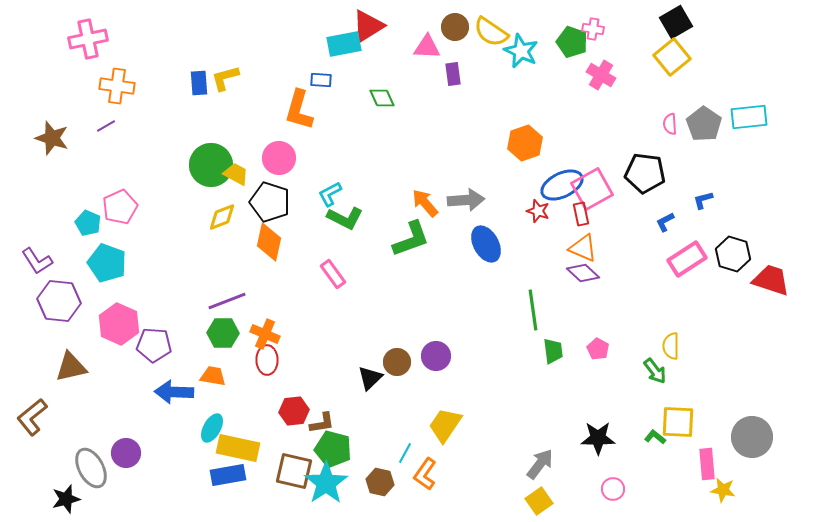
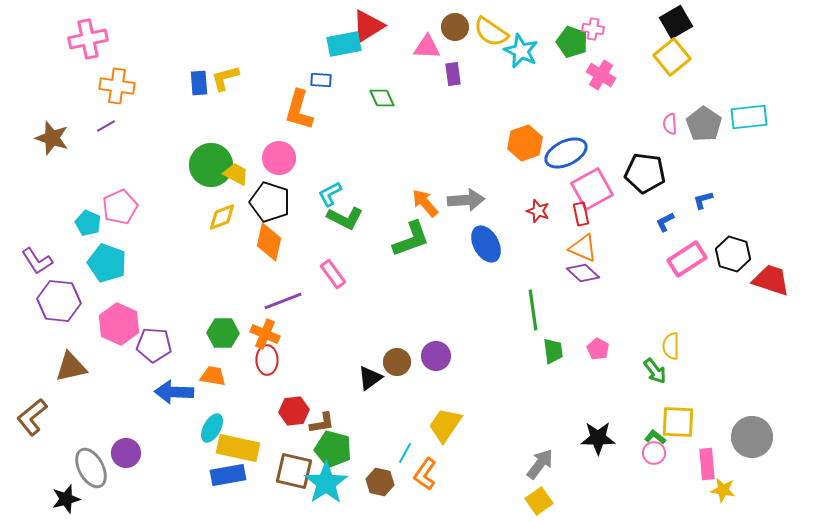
blue ellipse at (562, 185): moved 4 px right, 32 px up
purple line at (227, 301): moved 56 px right
black triangle at (370, 378): rotated 8 degrees clockwise
pink circle at (613, 489): moved 41 px right, 36 px up
